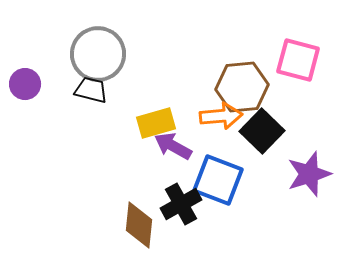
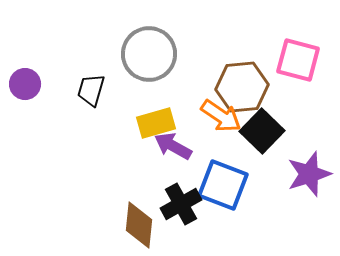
gray circle: moved 51 px right
black trapezoid: rotated 88 degrees counterclockwise
orange arrow: rotated 39 degrees clockwise
blue square: moved 5 px right, 5 px down
